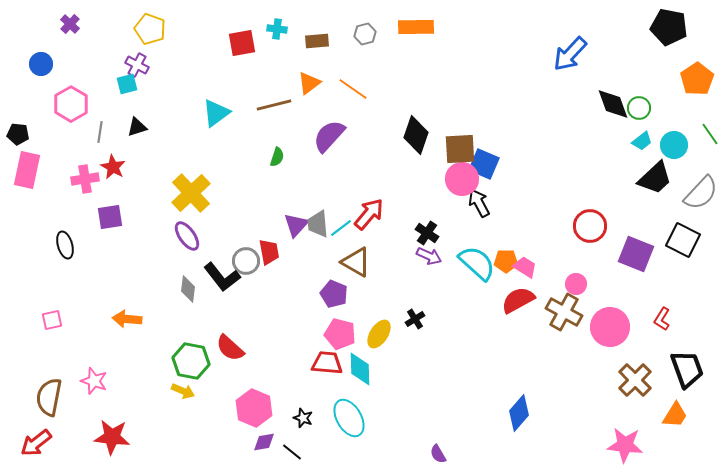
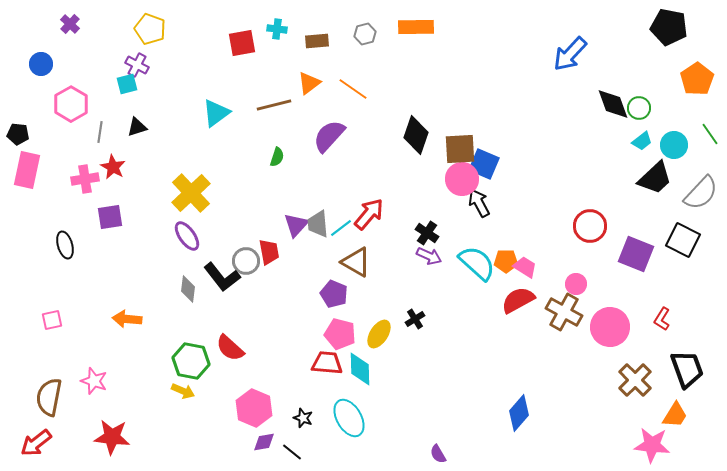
pink star at (625, 445): moved 27 px right
